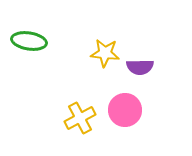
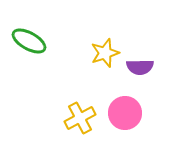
green ellipse: rotated 20 degrees clockwise
yellow star: rotated 24 degrees counterclockwise
pink circle: moved 3 px down
